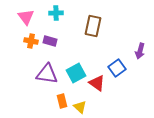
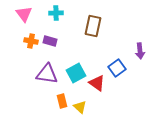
pink triangle: moved 2 px left, 3 px up
purple arrow: rotated 21 degrees counterclockwise
